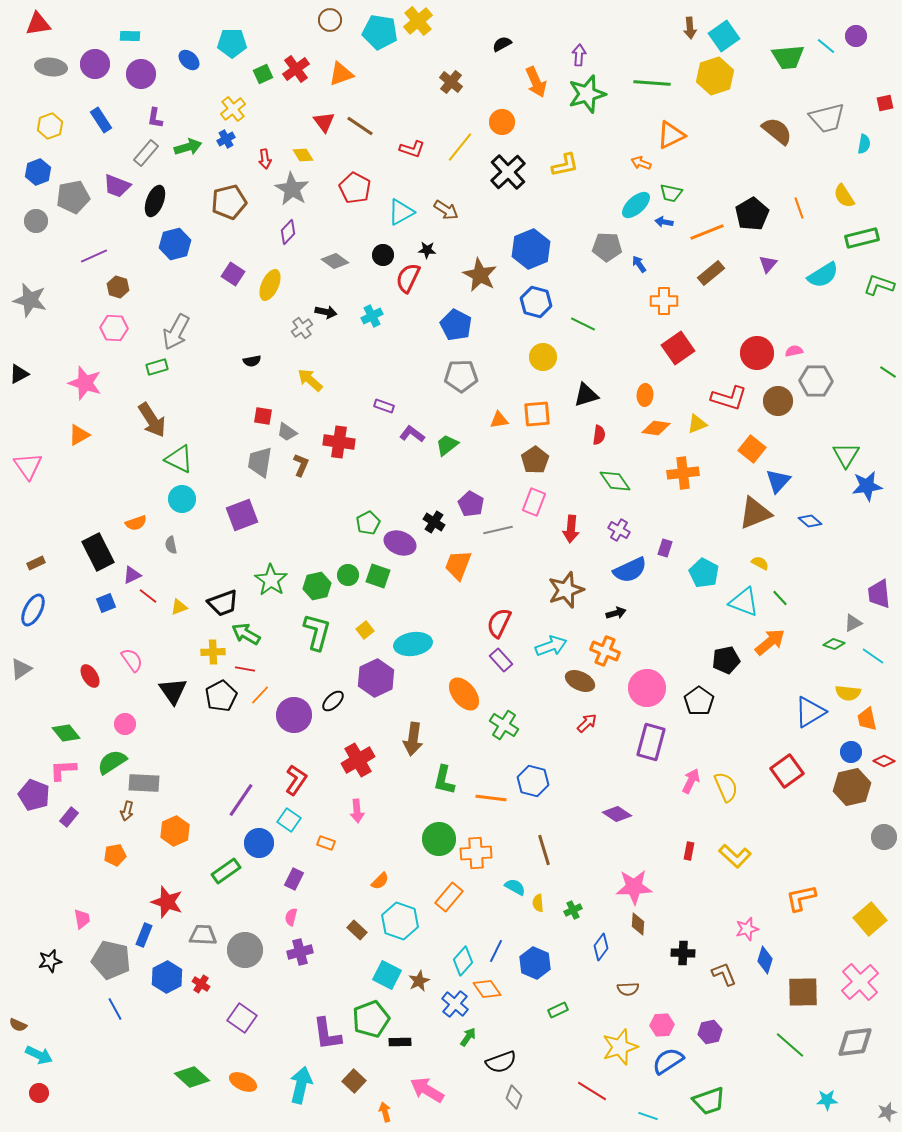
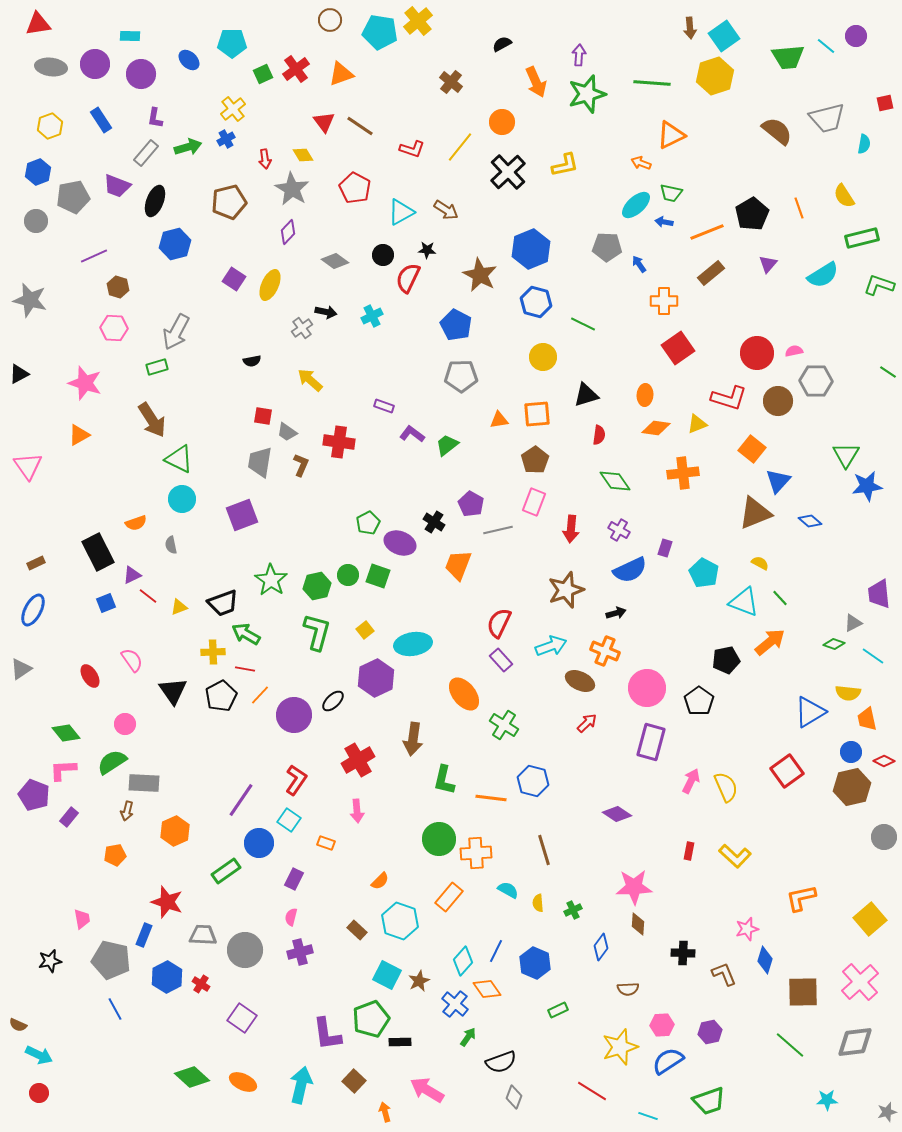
purple square at (233, 274): moved 1 px right, 5 px down
cyan semicircle at (515, 887): moved 7 px left, 3 px down
